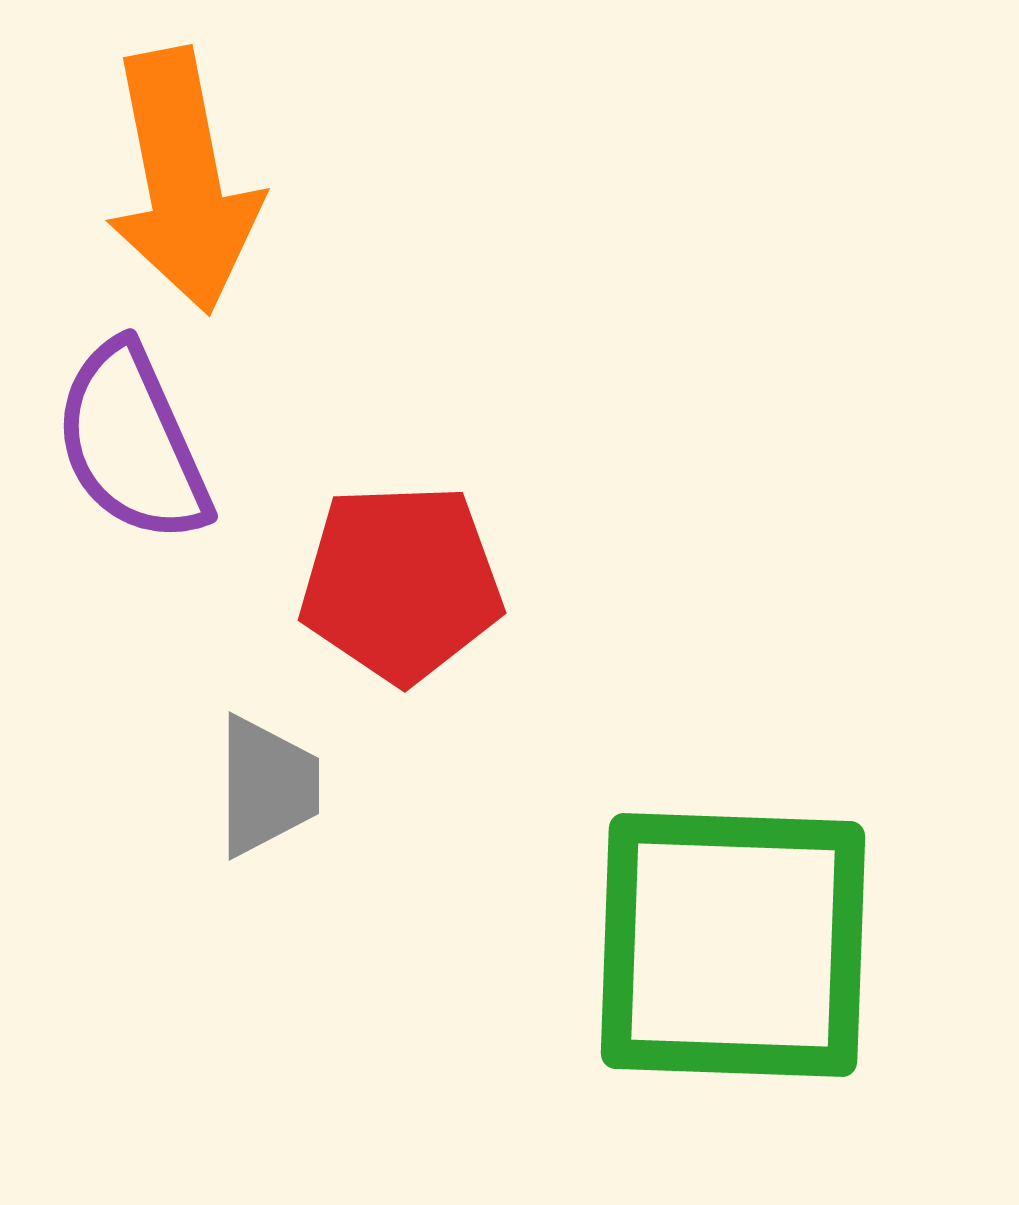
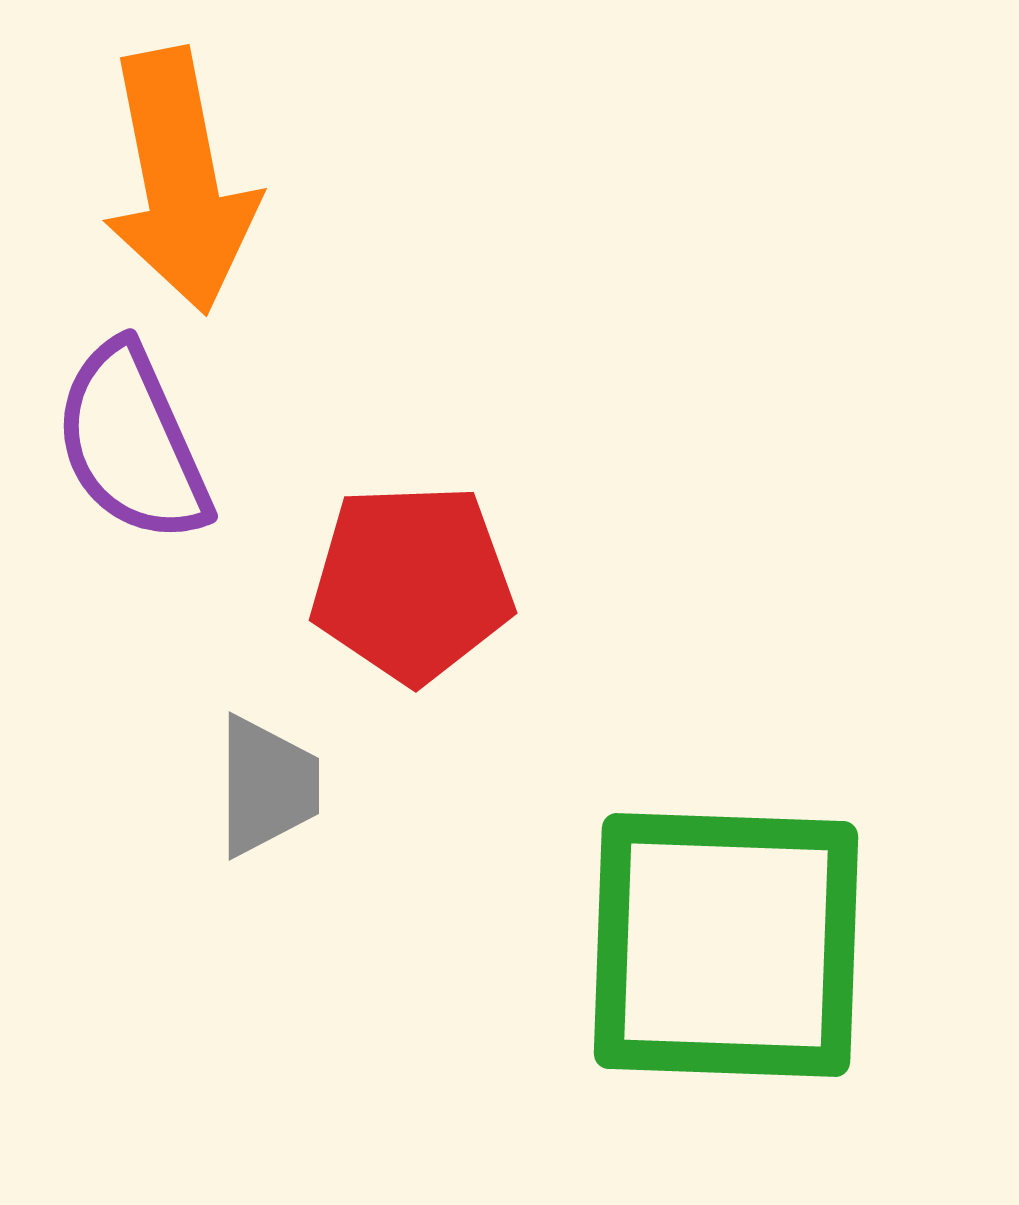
orange arrow: moved 3 px left
red pentagon: moved 11 px right
green square: moved 7 px left
